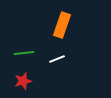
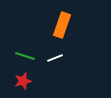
green line: moved 1 px right, 3 px down; rotated 24 degrees clockwise
white line: moved 2 px left, 1 px up
